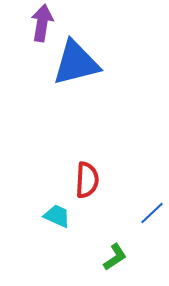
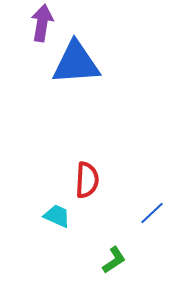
blue triangle: rotated 10 degrees clockwise
green L-shape: moved 1 px left, 3 px down
